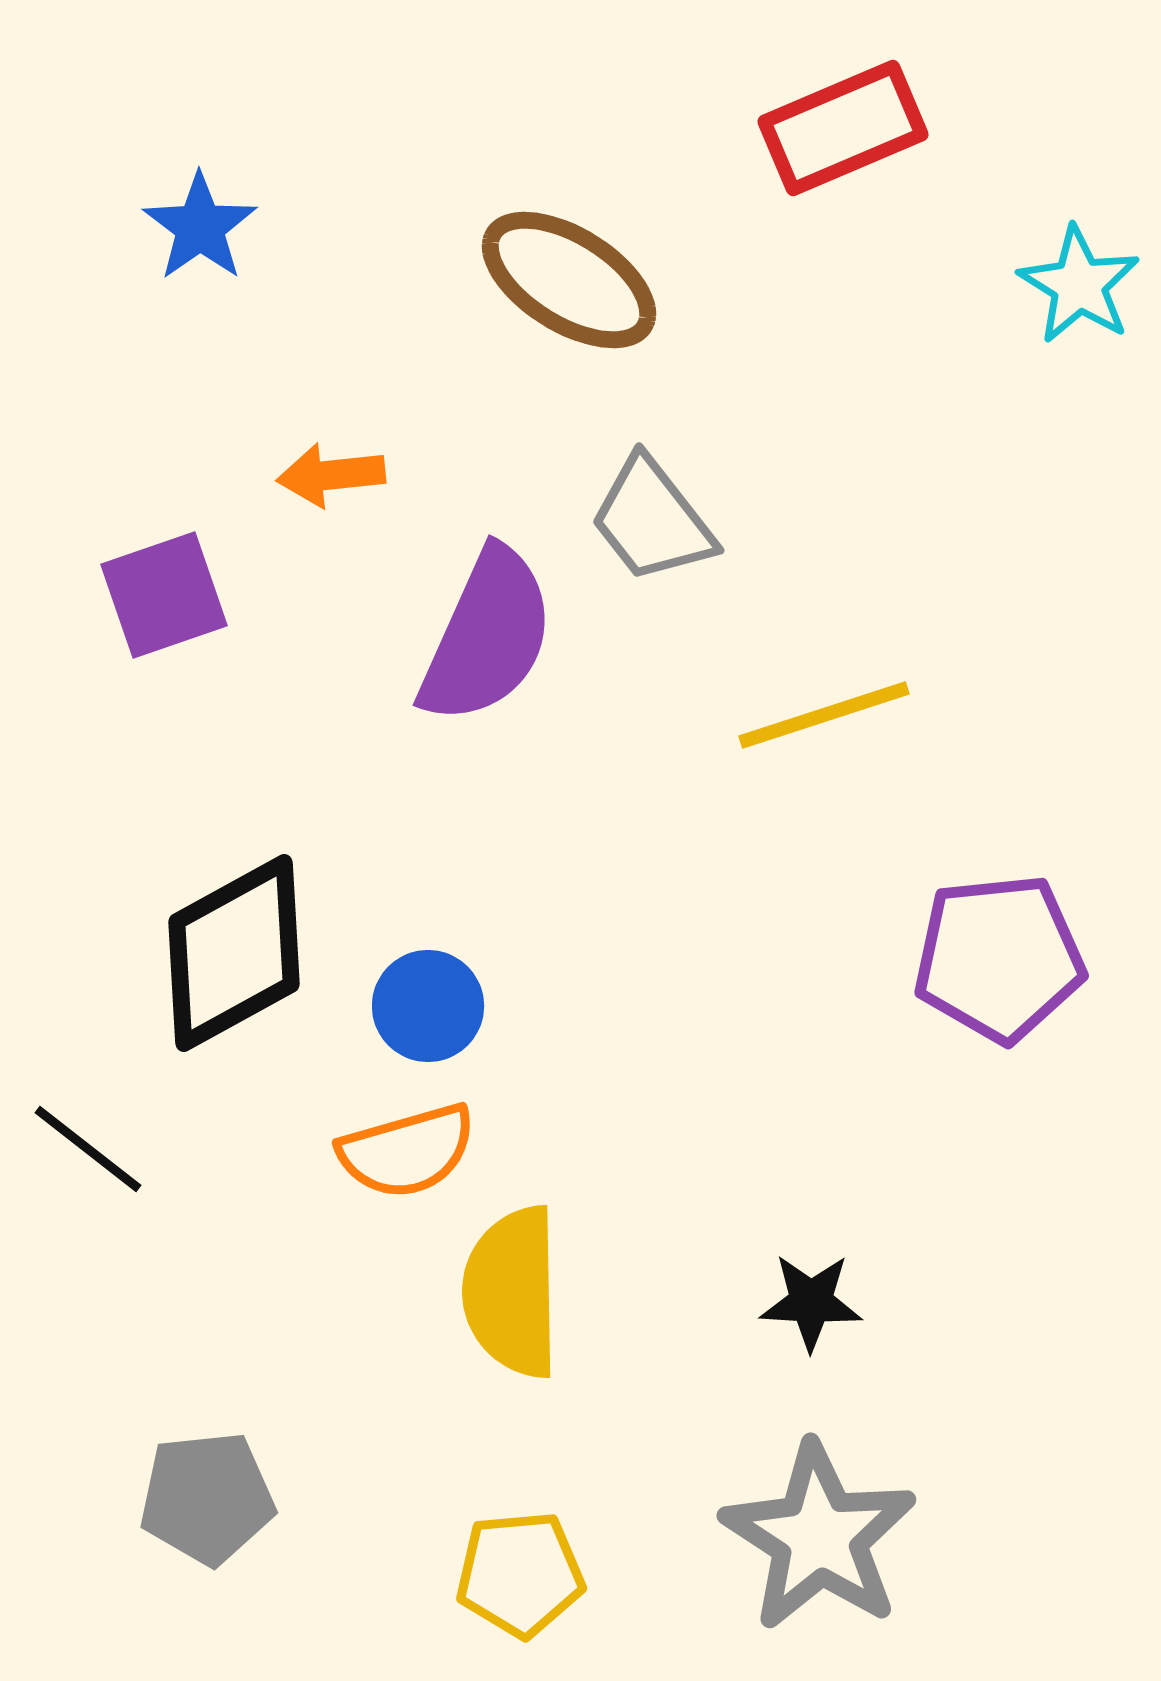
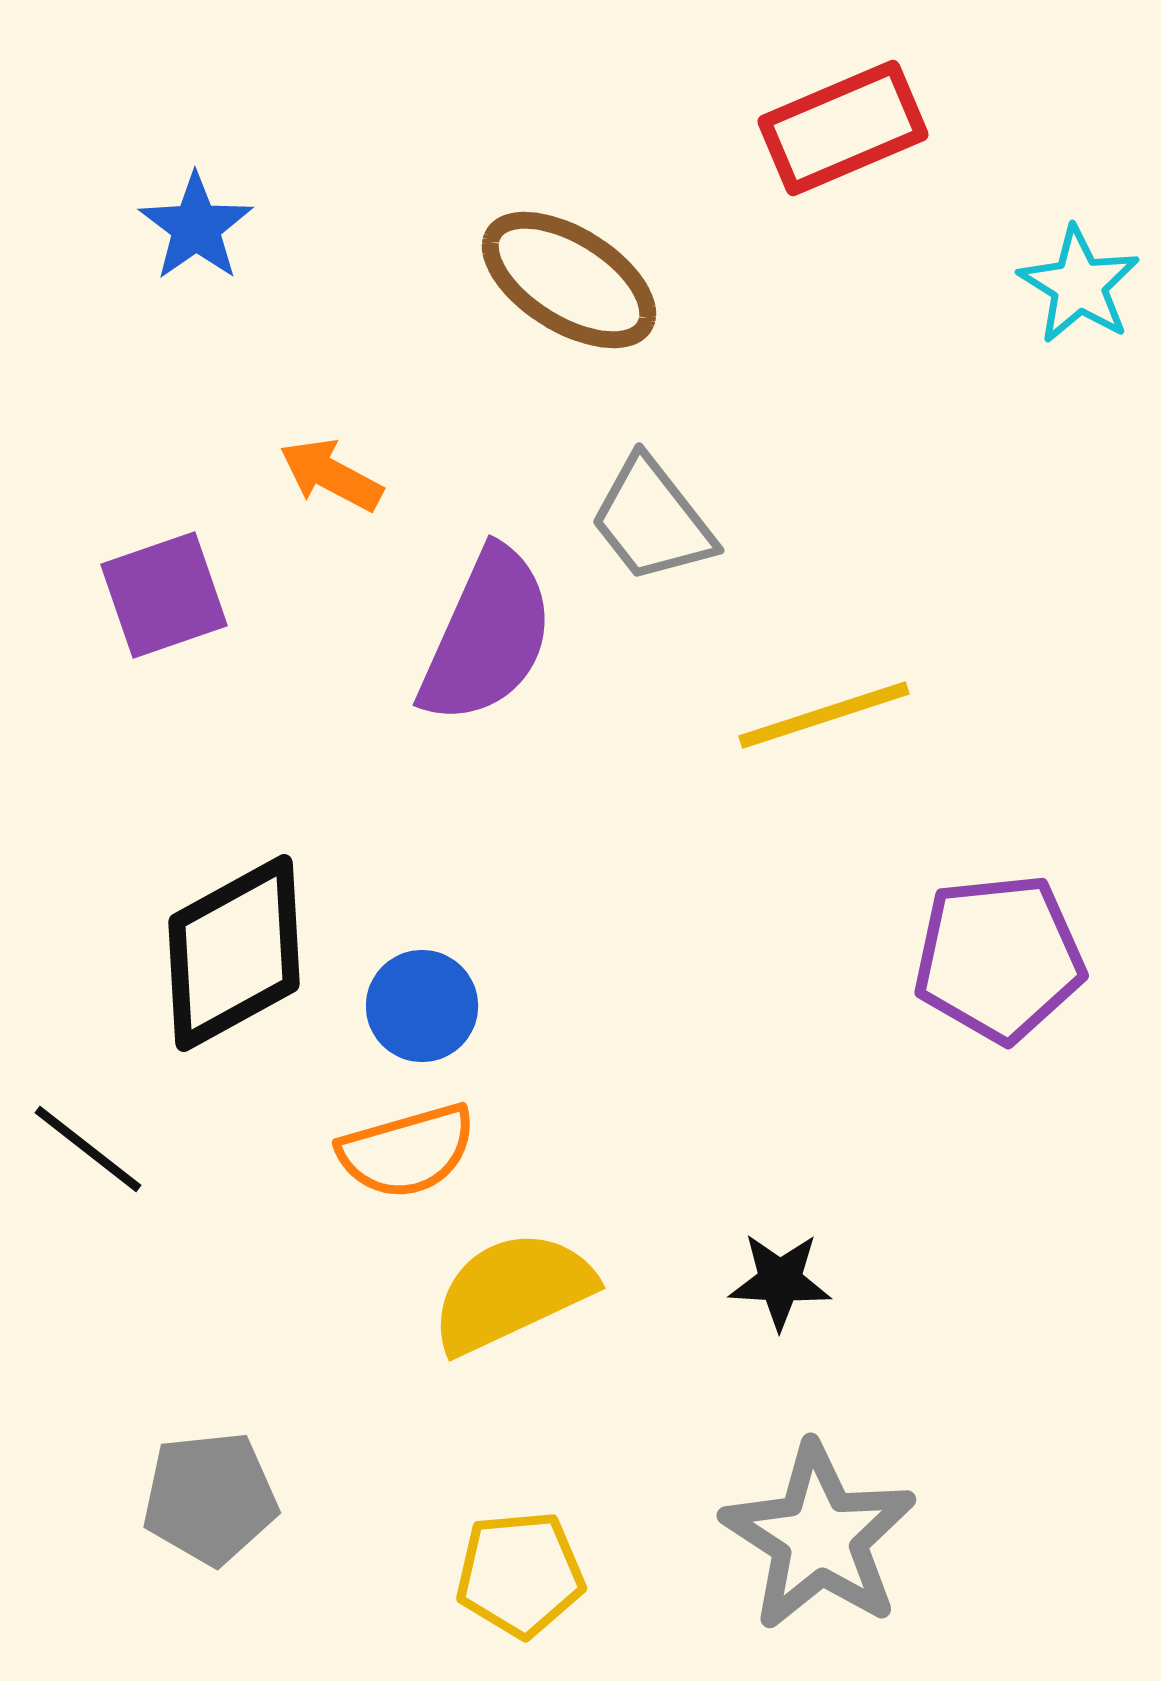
blue star: moved 4 px left
orange arrow: rotated 34 degrees clockwise
blue circle: moved 6 px left
yellow semicircle: rotated 66 degrees clockwise
black star: moved 31 px left, 21 px up
gray pentagon: moved 3 px right
